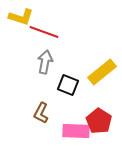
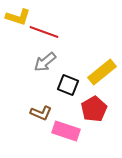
yellow L-shape: moved 3 px left
gray arrow: rotated 140 degrees counterclockwise
brown L-shape: rotated 95 degrees counterclockwise
red pentagon: moved 5 px left, 12 px up; rotated 10 degrees clockwise
pink rectangle: moved 10 px left; rotated 16 degrees clockwise
